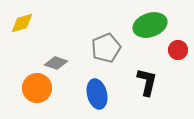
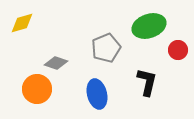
green ellipse: moved 1 px left, 1 px down
orange circle: moved 1 px down
